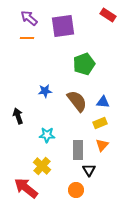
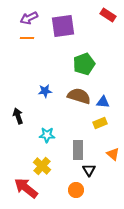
purple arrow: rotated 66 degrees counterclockwise
brown semicircle: moved 2 px right, 5 px up; rotated 35 degrees counterclockwise
orange triangle: moved 11 px right, 9 px down; rotated 32 degrees counterclockwise
